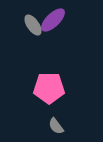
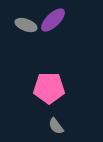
gray ellipse: moved 7 px left; rotated 35 degrees counterclockwise
